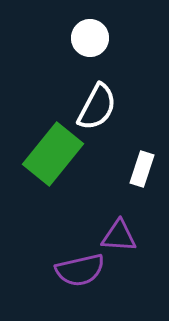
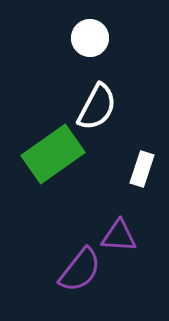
green rectangle: rotated 16 degrees clockwise
purple semicircle: rotated 39 degrees counterclockwise
